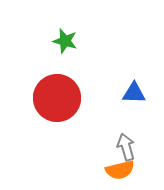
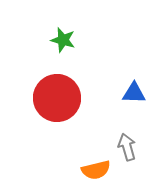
green star: moved 2 px left, 1 px up
gray arrow: moved 1 px right
orange semicircle: moved 24 px left
